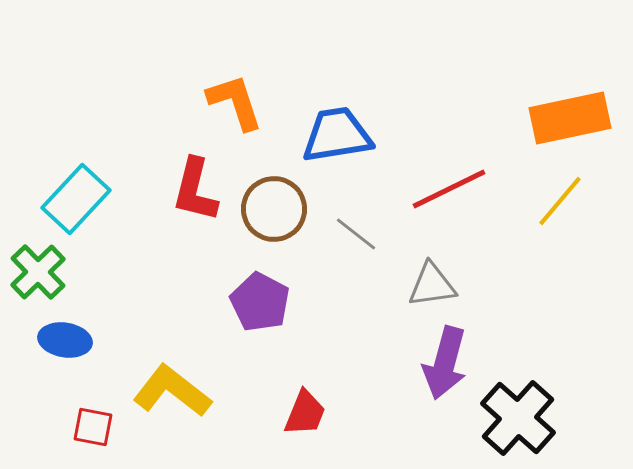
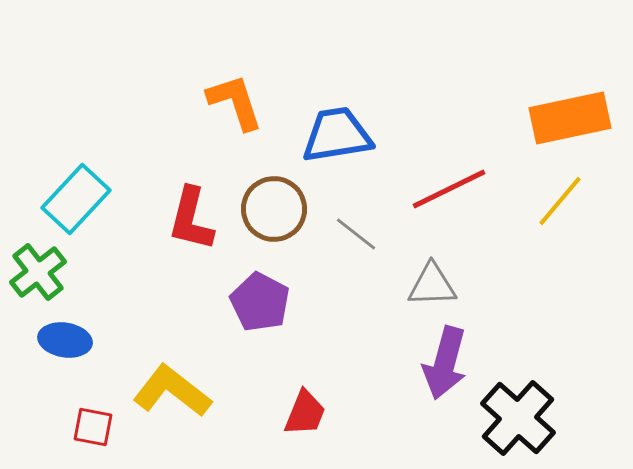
red L-shape: moved 4 px left, 29 px down
green cross: rotated 6 degrees clockwise
gray triangle: rotated 6 degrees clockwise
